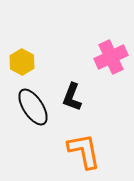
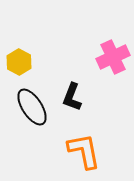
pink cross: moved 2 px right
yellow hexagon: moved 3 px left
black ellipse: moved 1 px left
